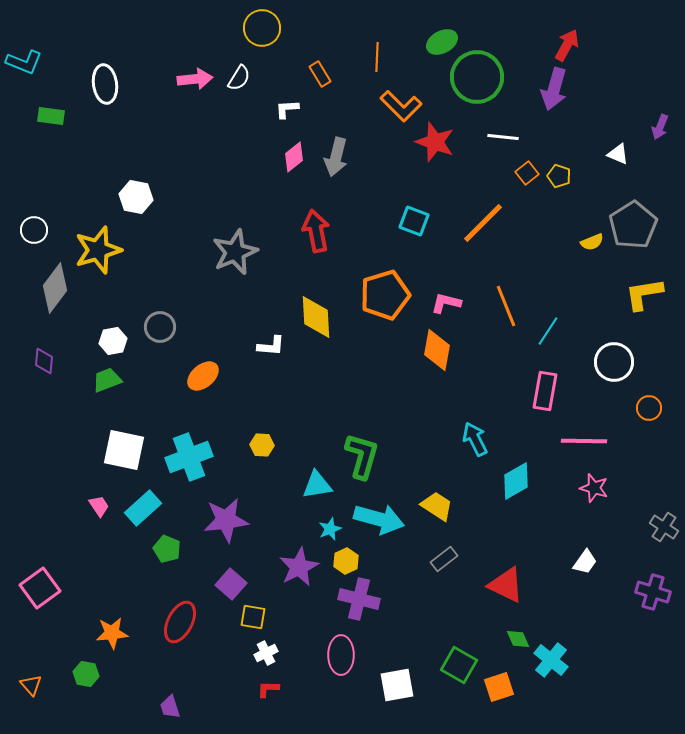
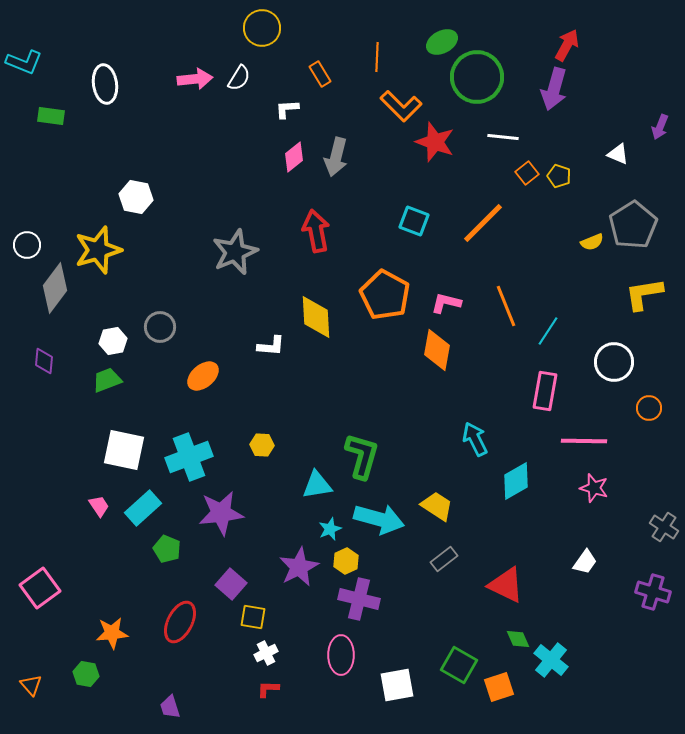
white circle at (34, 230): moved 7 px left, 15 px down
orange pentagon at (385, 295): rotated 27 degrees counterclockwise
purple star at (226, 520): moved 5 px left, 7 px up
